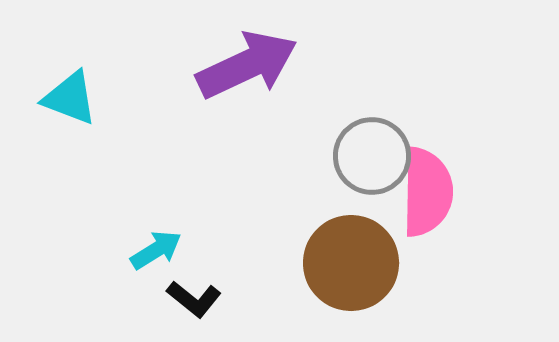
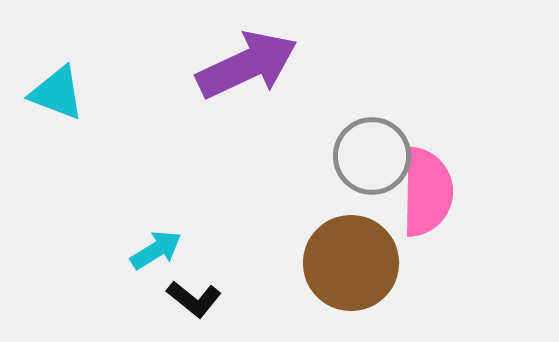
cyan triangle: moved 13 px left, 5 px up
